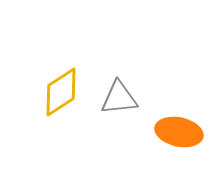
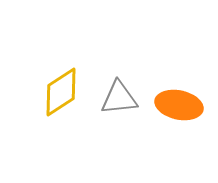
orange ellipse: moved 27 px up
